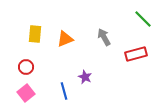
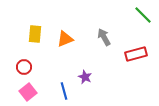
green line: moved 4 px up
red circle: moved 2 px left
pink square: moved 2 px right, 1 px up
